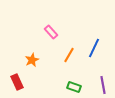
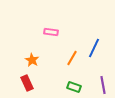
pink rectangle: rotated 40 degrees counterclockwise
orange line: moved 3 px right, 3 px down
orange star: rotated 16 degrees counterclockwise
red rectangle: moved 10 px right, 1 px down
